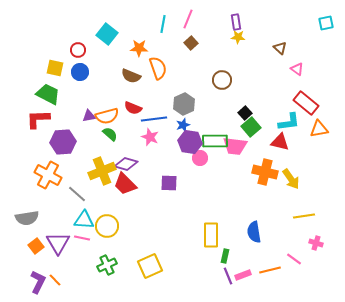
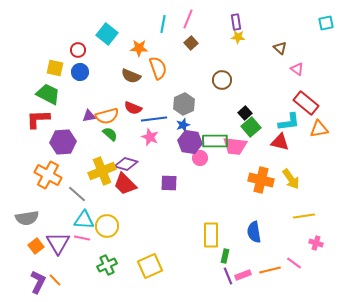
orange cross at (265, 172): moved 4 px left, 8 px down
pink line at (294, 259): moved 4 px down
